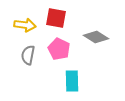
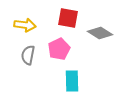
red square: moved 12 px right
gray diamond: moved 4 px right, 4 px up
pink pentagon: rotated 20 degrees clockwise
